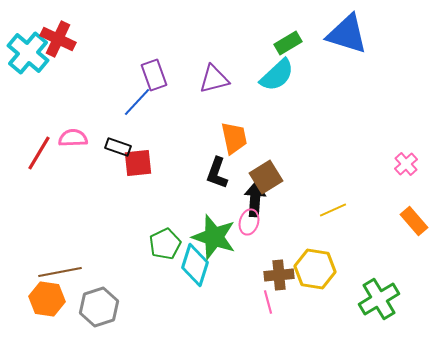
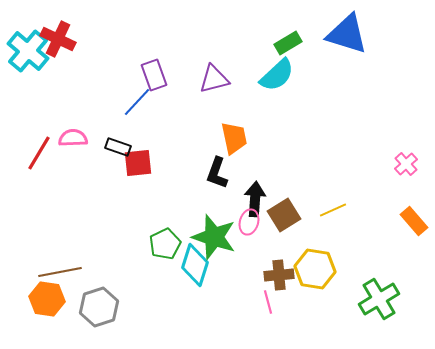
cyan cross: moved 2 px up
brown square: moved 18 px right, 38 px down
